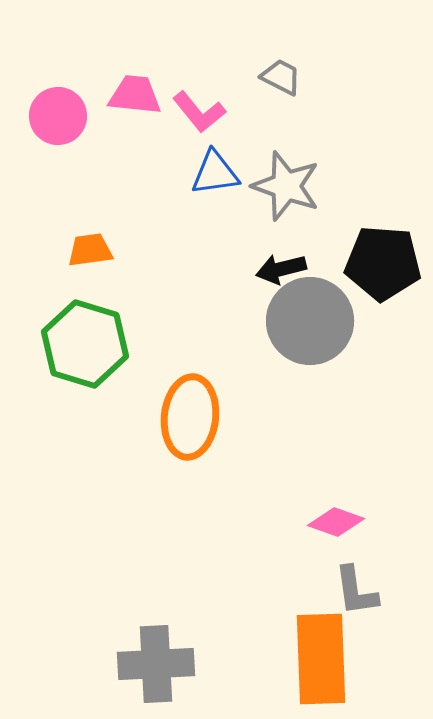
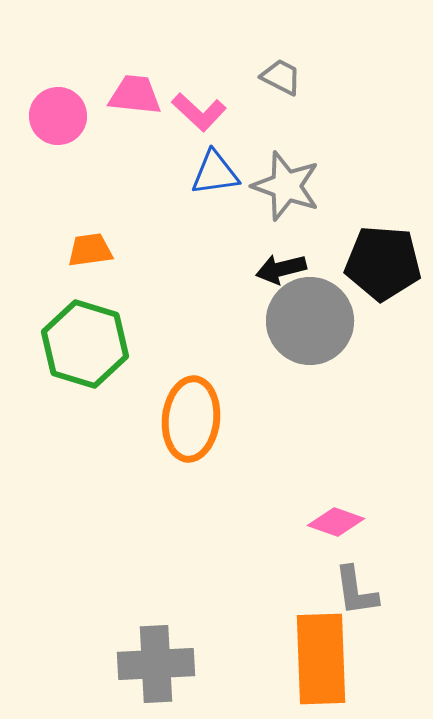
pink L-shape: rotated 8 degrees counterclockwise
orange ellipse: moved 1 px right, 2 px down
